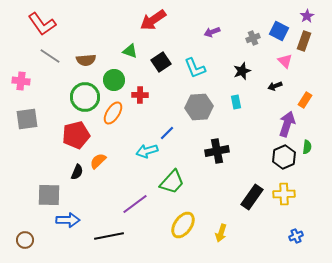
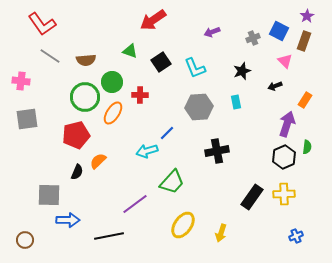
green circle at (114, 80): moved 2 px left, 2 px down
